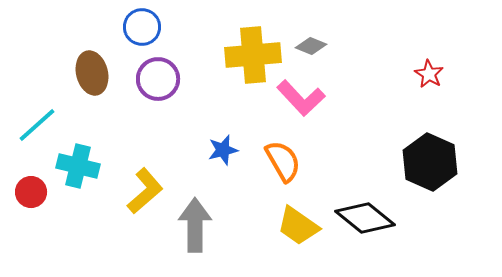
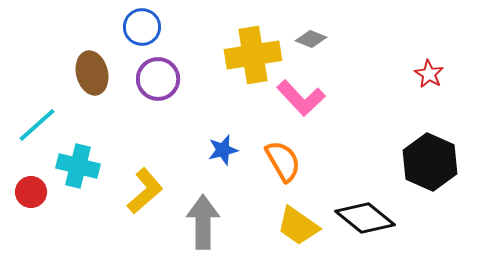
gray diamond: moved 7 px up
yellow cross: rotated 4 degrees counterclockwise
gray arrow: moved 8 px right, 3 px up
